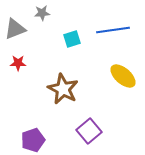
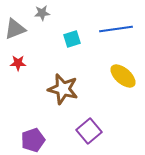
blue line: moved 3 px right, 1 px up
brown star: rotated 12 degrees counterclockwise
